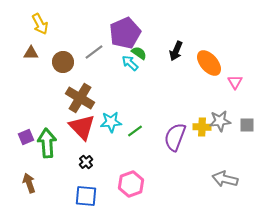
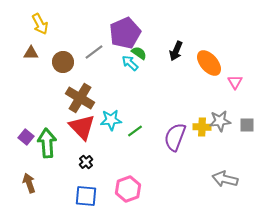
cyan star: moved 2 px up
purple square: rotated 28 degrees counterclockwise
pink hexagon: moved 3 px left, 5 px down
